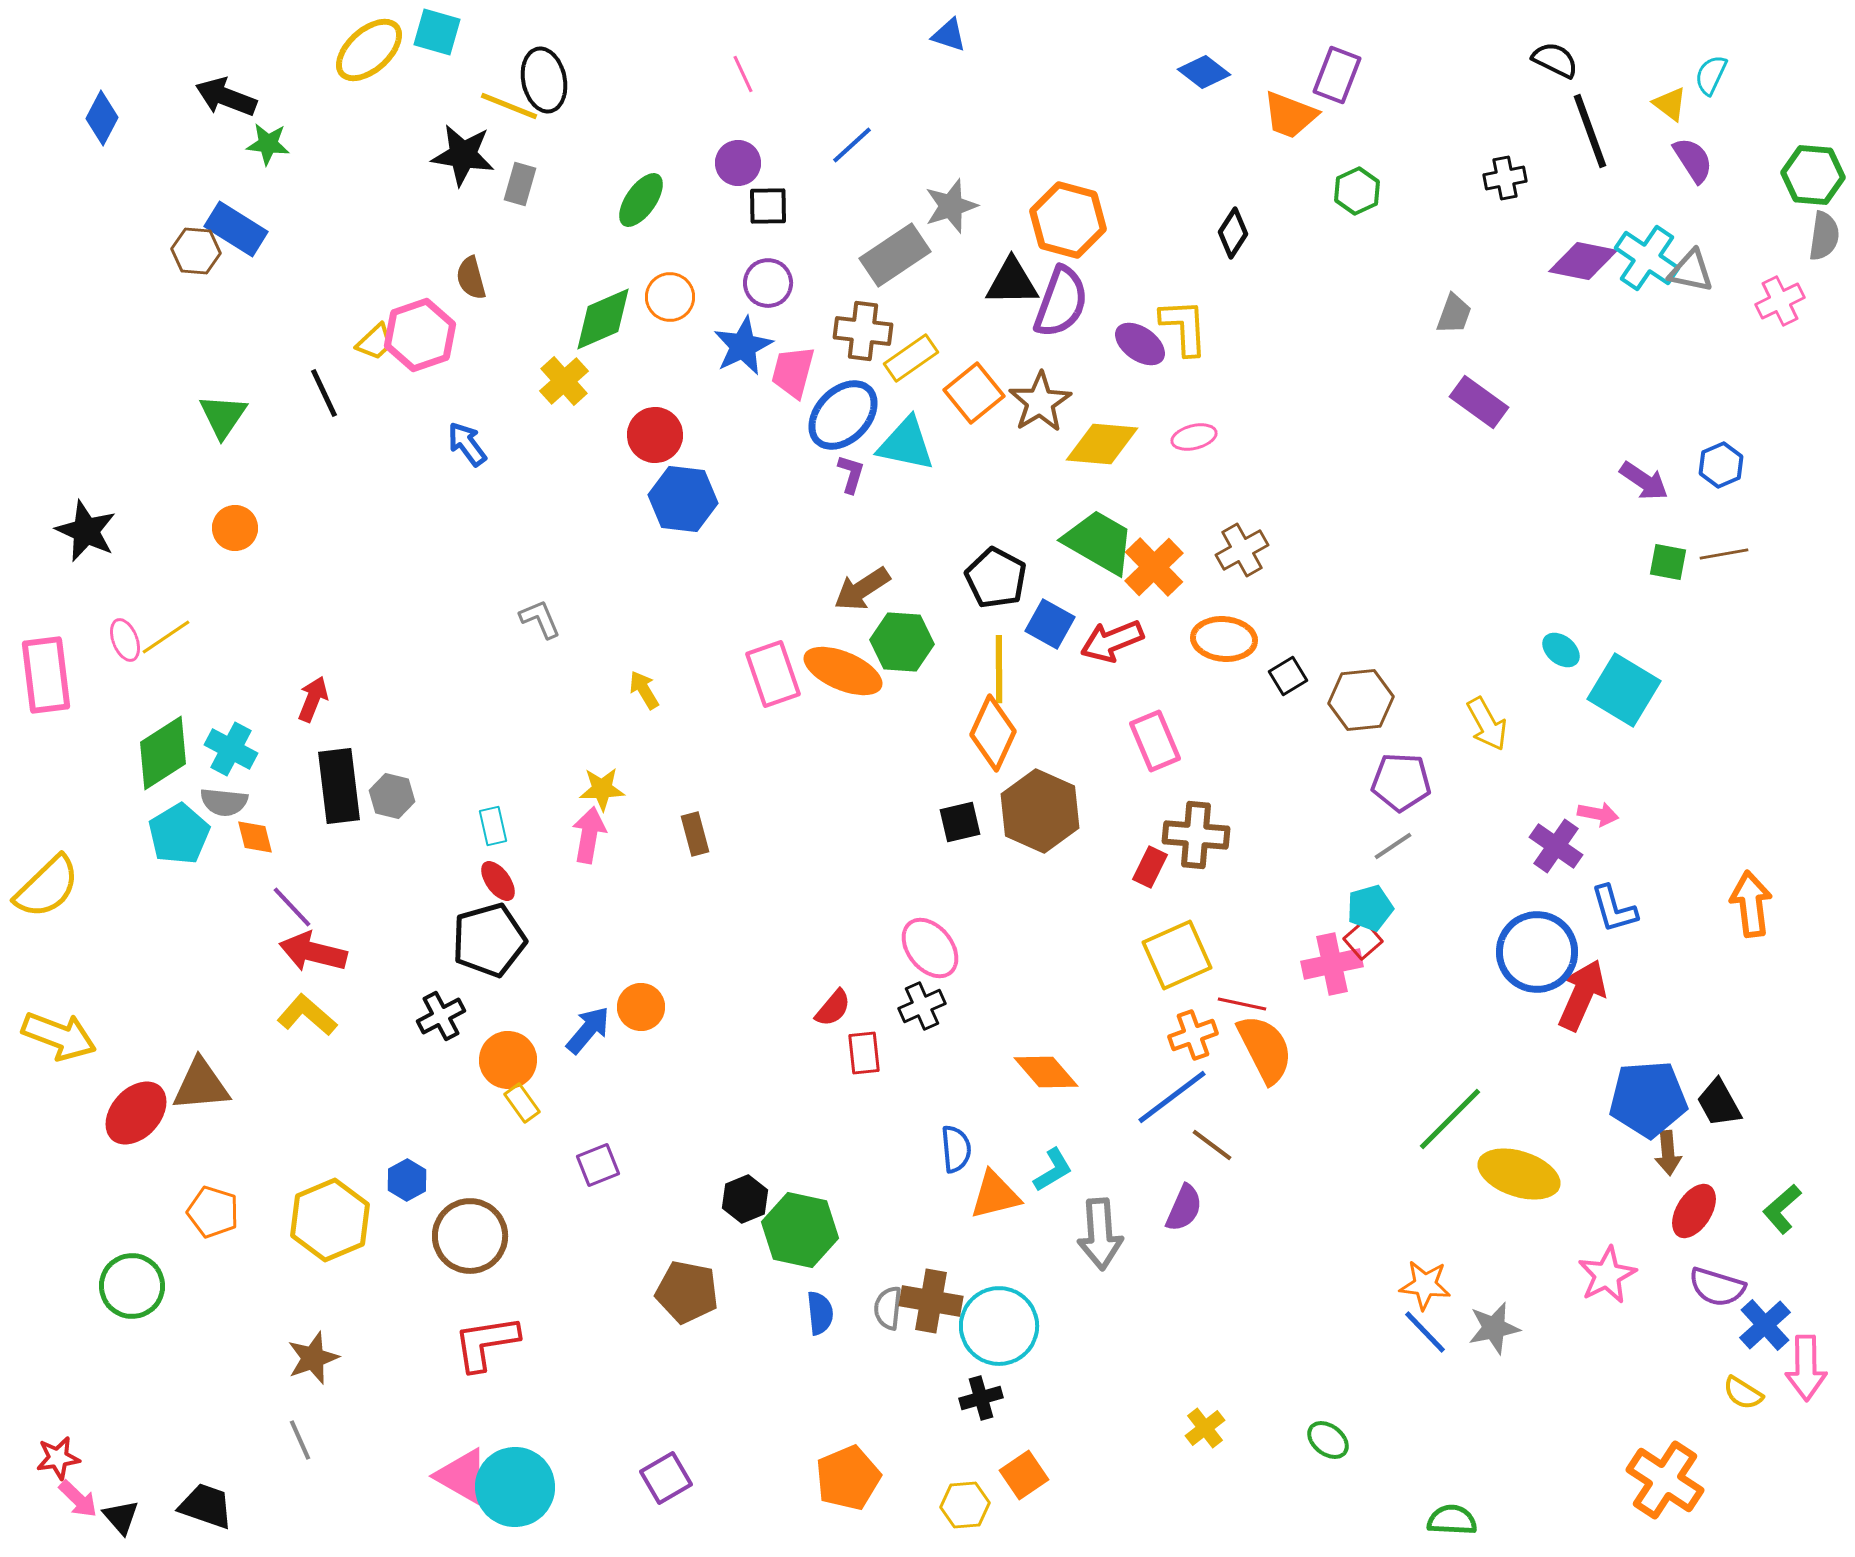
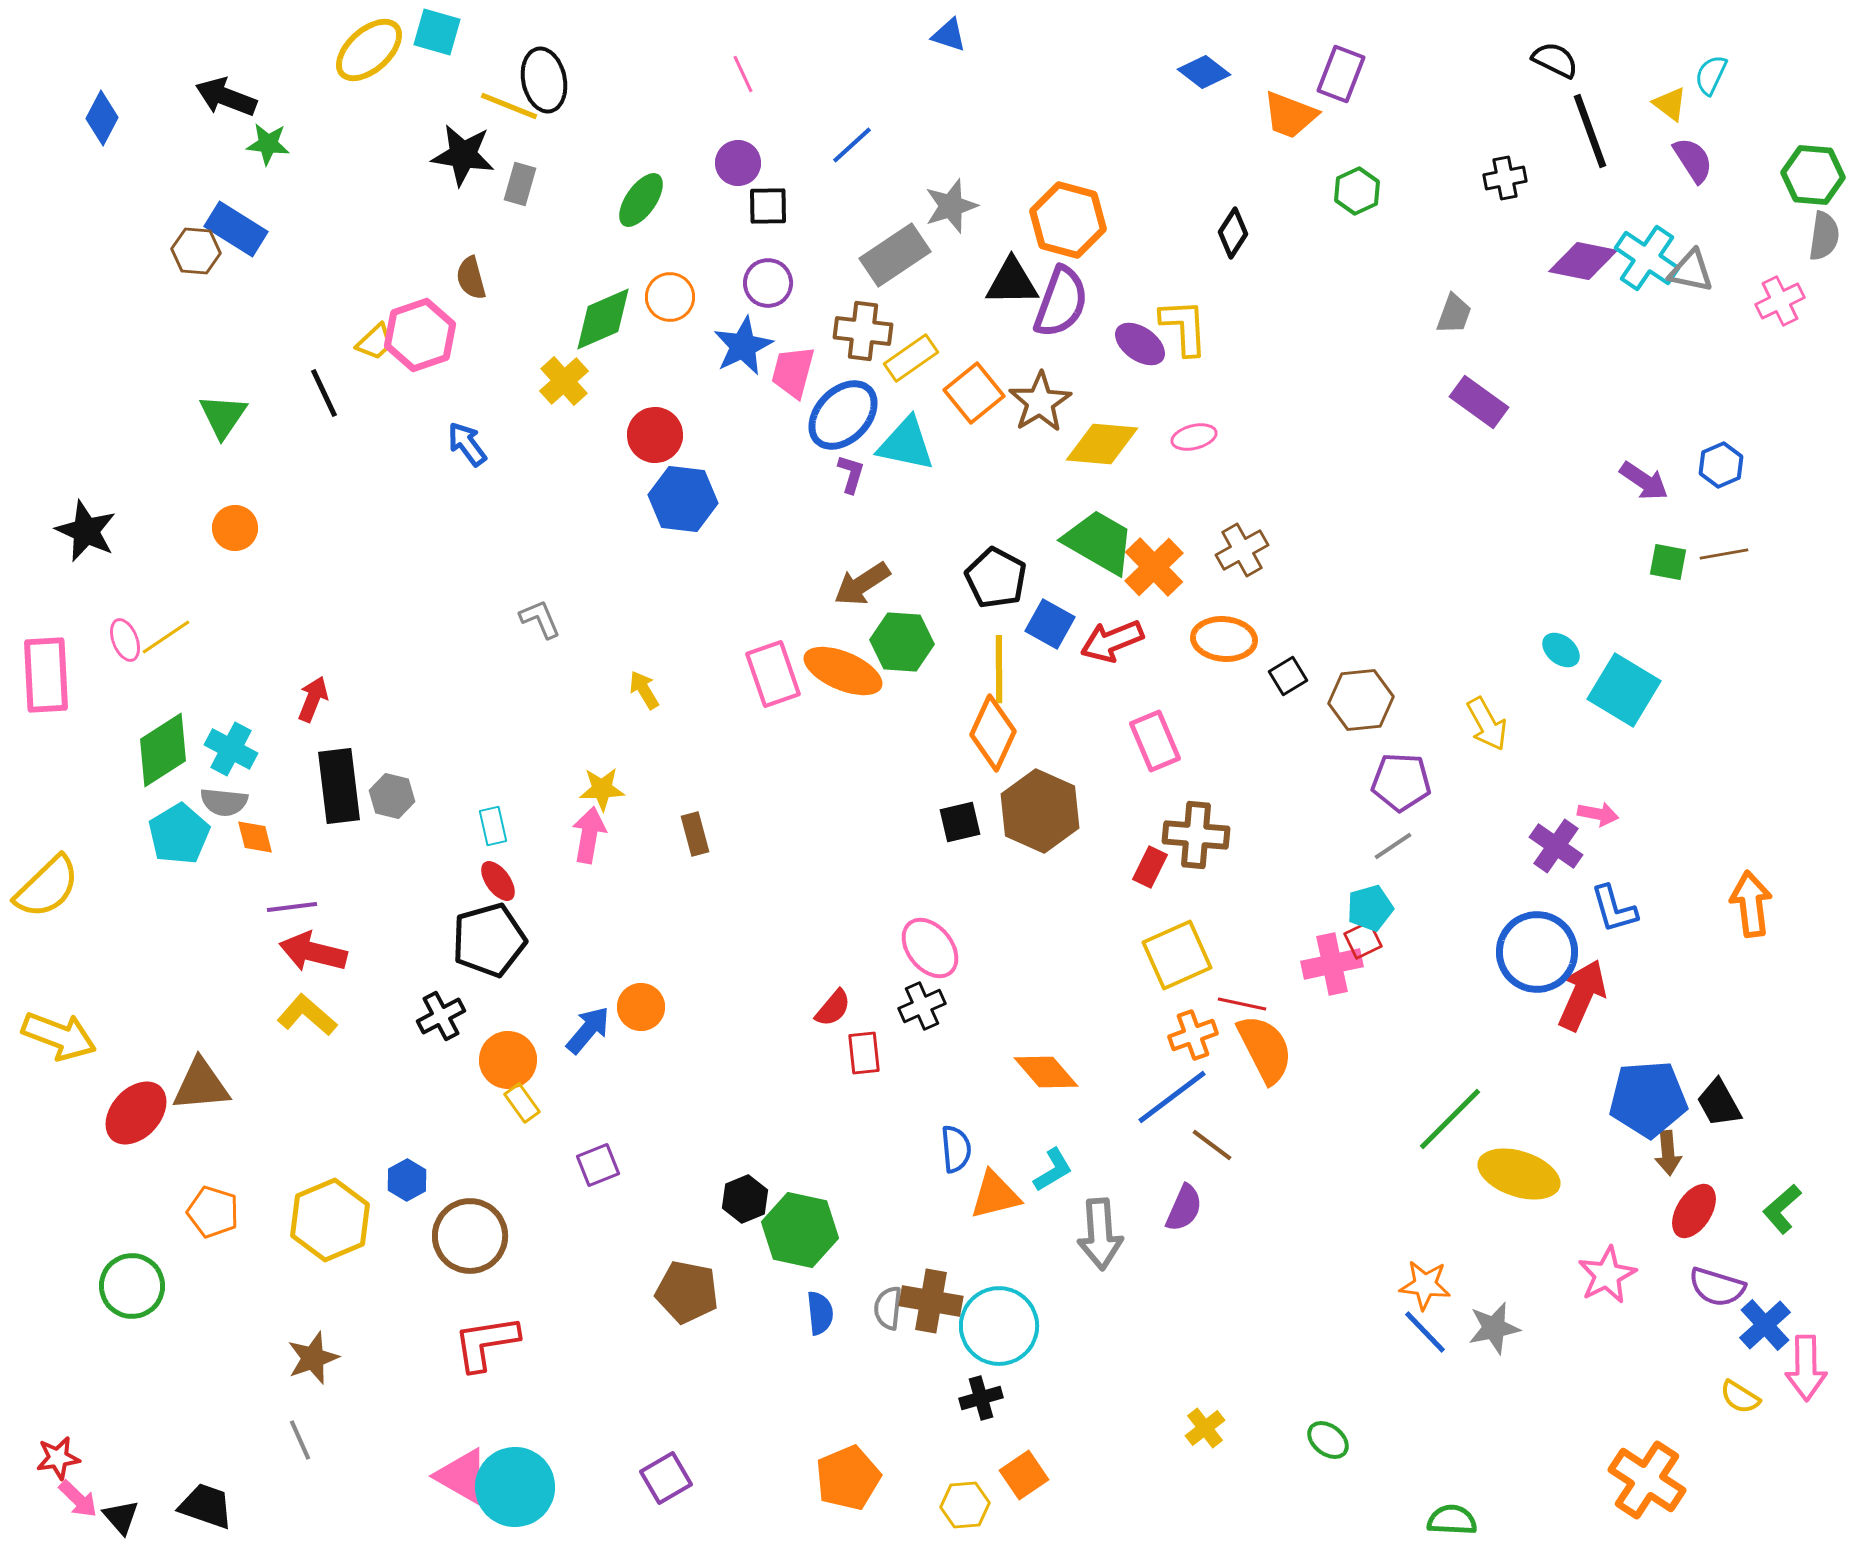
purple rectangle at (1337, 75): moved 4 px right, 1 px up
brown arrow at (862, 589): moved 5 px up
pink rectangle at (46, 675): rotated 4 degrees clockwise
green diamond at (163, 753): moved 3 px up
purple line at (292, 907): rotated 54 degrees counterclockwise
red square at (1363, 940): rotated 15 degrees clockwise
yellow semicircle at (1743, 1393): moved 3 px left, 4 px down
orange cross at (1665, 1480): moved 18 px left
